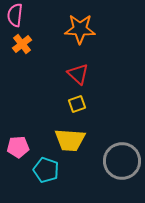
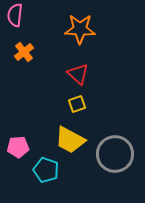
orange cross: moved 2 px right, 8 px down
yellow trapezoid: rotated 24 degrees clockwise
gray circle: moved 7 px left, 7 px up
